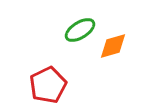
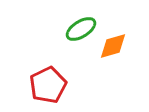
green ellipse: moved 1 px right, 1 px up
